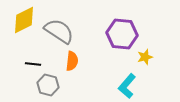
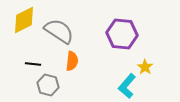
yellow star: moved 10 px down; rotated 21 degrees counterclockwise
